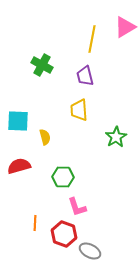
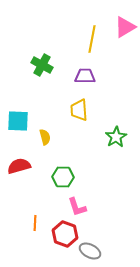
purple trapezoid: rotated 105 degrees clockwise
red hexagon: moved 1 px right
